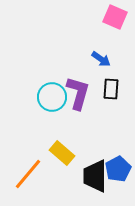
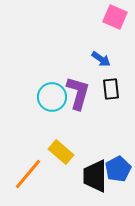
black rectangle: rotated 10 degrees counterclockwise
yellow rectangle: moved 1 px left, 1 px up
